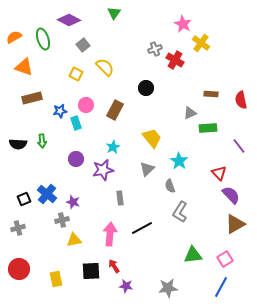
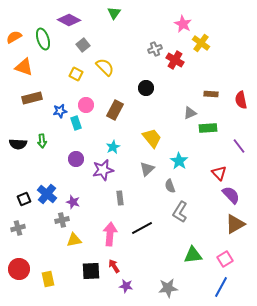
yellow rectangle at (56, 279): moved 8 px left
